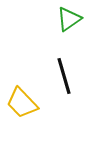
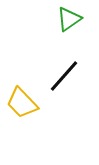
black line: rotated 57 degrees clockwise
